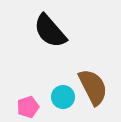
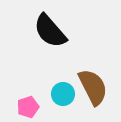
cyan circle: moved 3 px up
